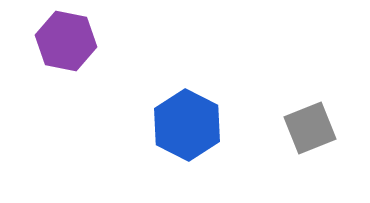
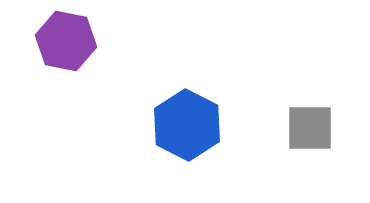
gray square: rotated 22 degrees clockwise
